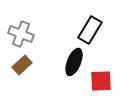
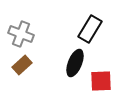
black rectangle: moved 1 px up
black ellipse: moved 1 px right, 1 px down
